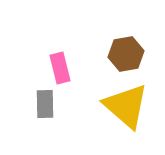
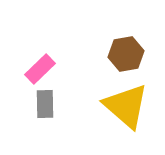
pink rectangle: moved 20 px left, 1 px down; rotated 60 degrees clockwise
